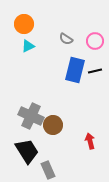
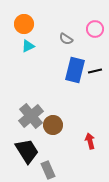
pink circle: moved 12 px up
gray cross: rotated 25 degrees clockwise
